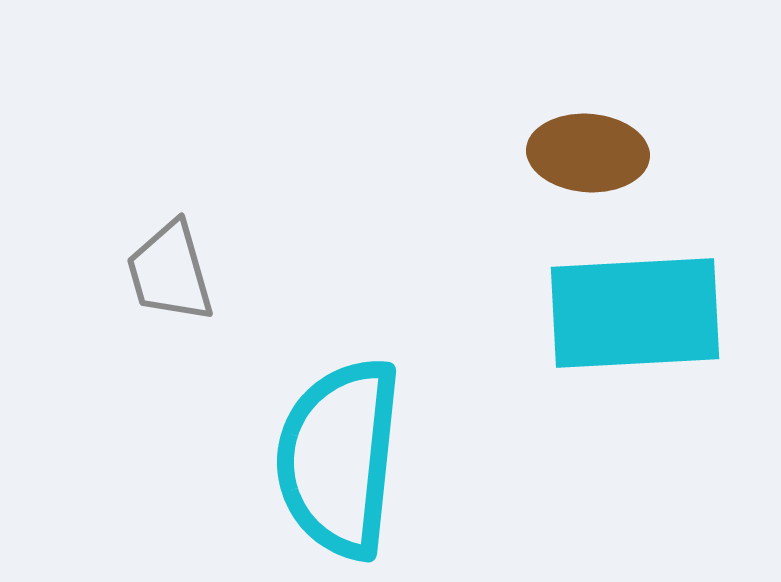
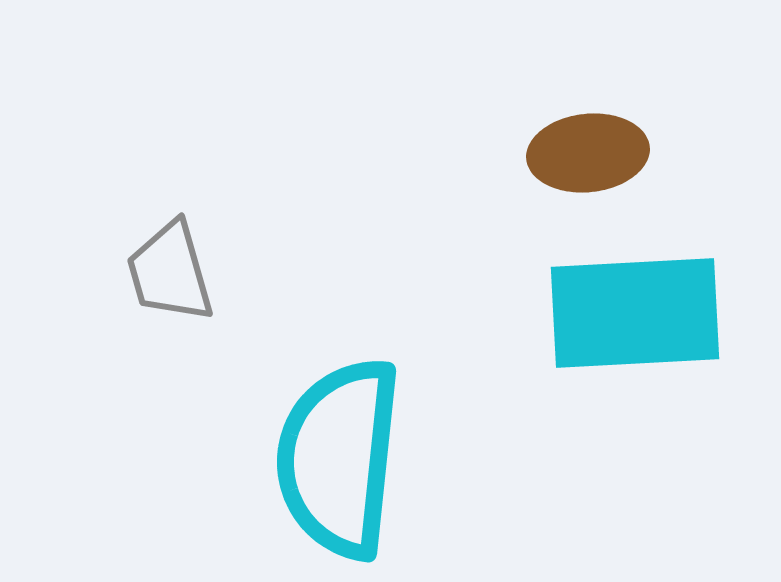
brown ellipse: rotated 10 degrees counterclockwise
